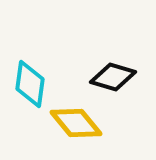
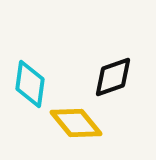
black diamond: rotated 36 degrees counterclockwise
